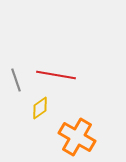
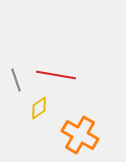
yellow diamond: moved 1 px left
orange cross: moved 3 px right, 2 px up
